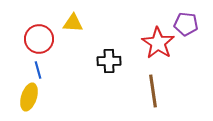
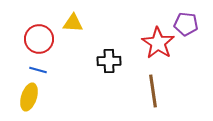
blue line: rotated 60 degrees counterclockwise
